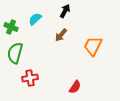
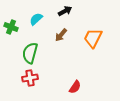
black arrow: rotated 32 degrees clockwise
cyan semicircle: moved 1 px right
orange trapezoid: moved 8 px up
green semicircle: moved 15 px right
